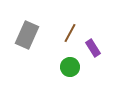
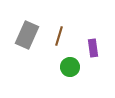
brown line: moved 11 px left, 3 px down; rotated 12 degrees counterclockwise
purple rectangle: rotated 24 degrees clockwise
